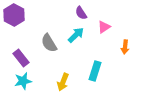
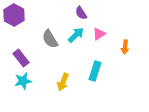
pink triangle: moved 5 px left, 7 px down
gray semicircle: moved 1 px right, 4 px up
